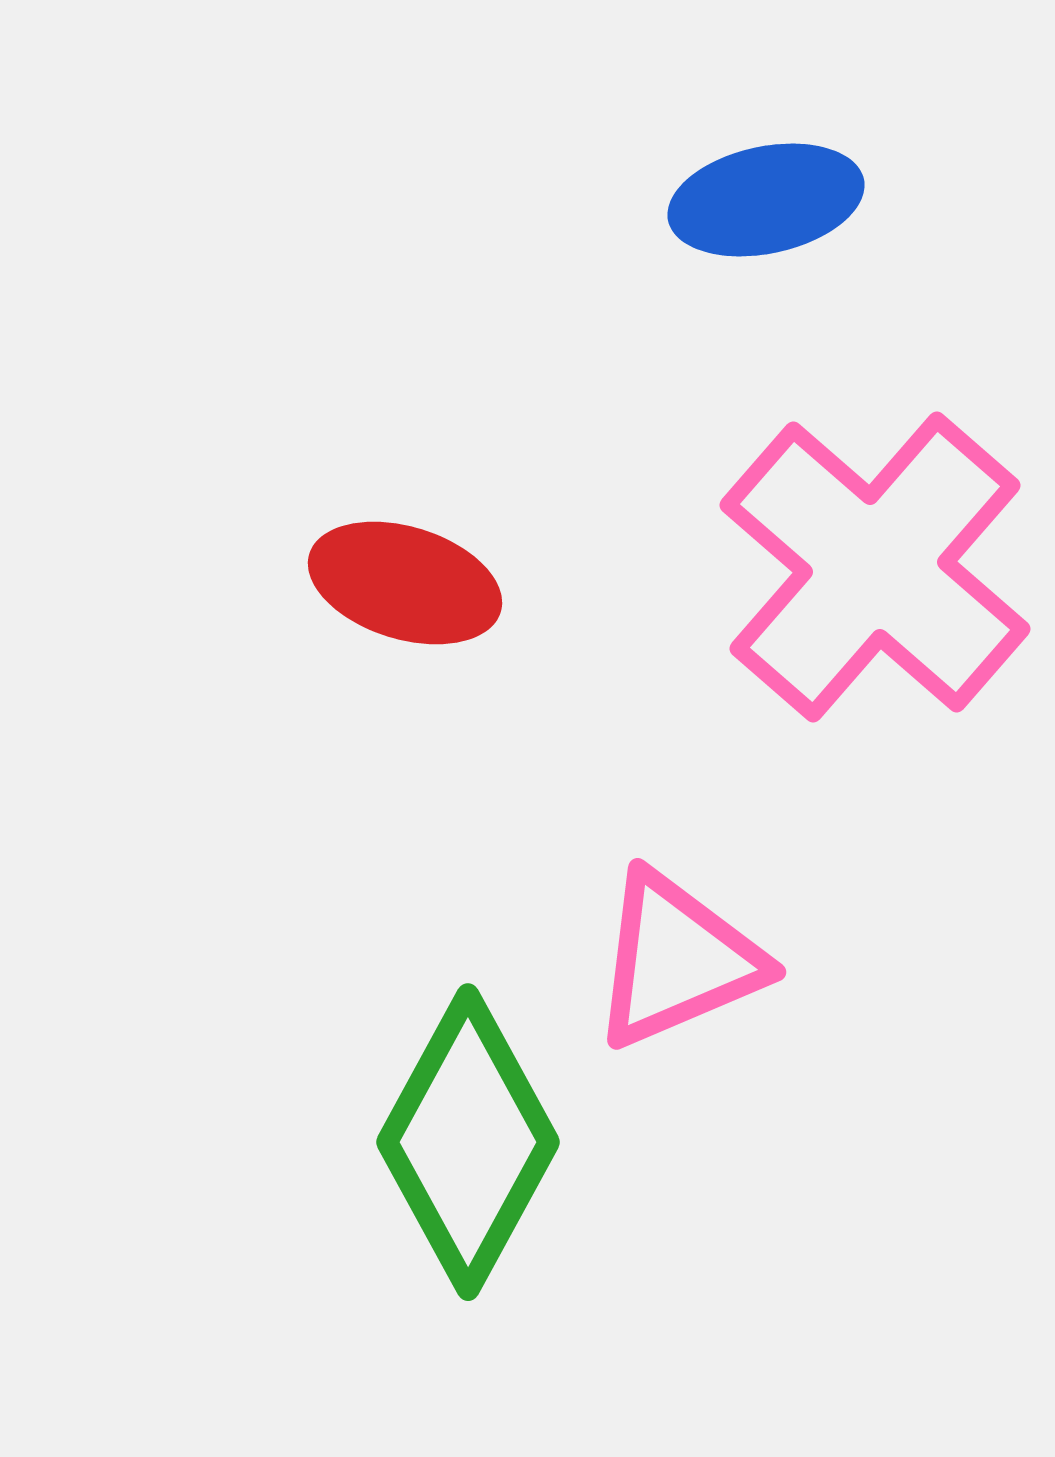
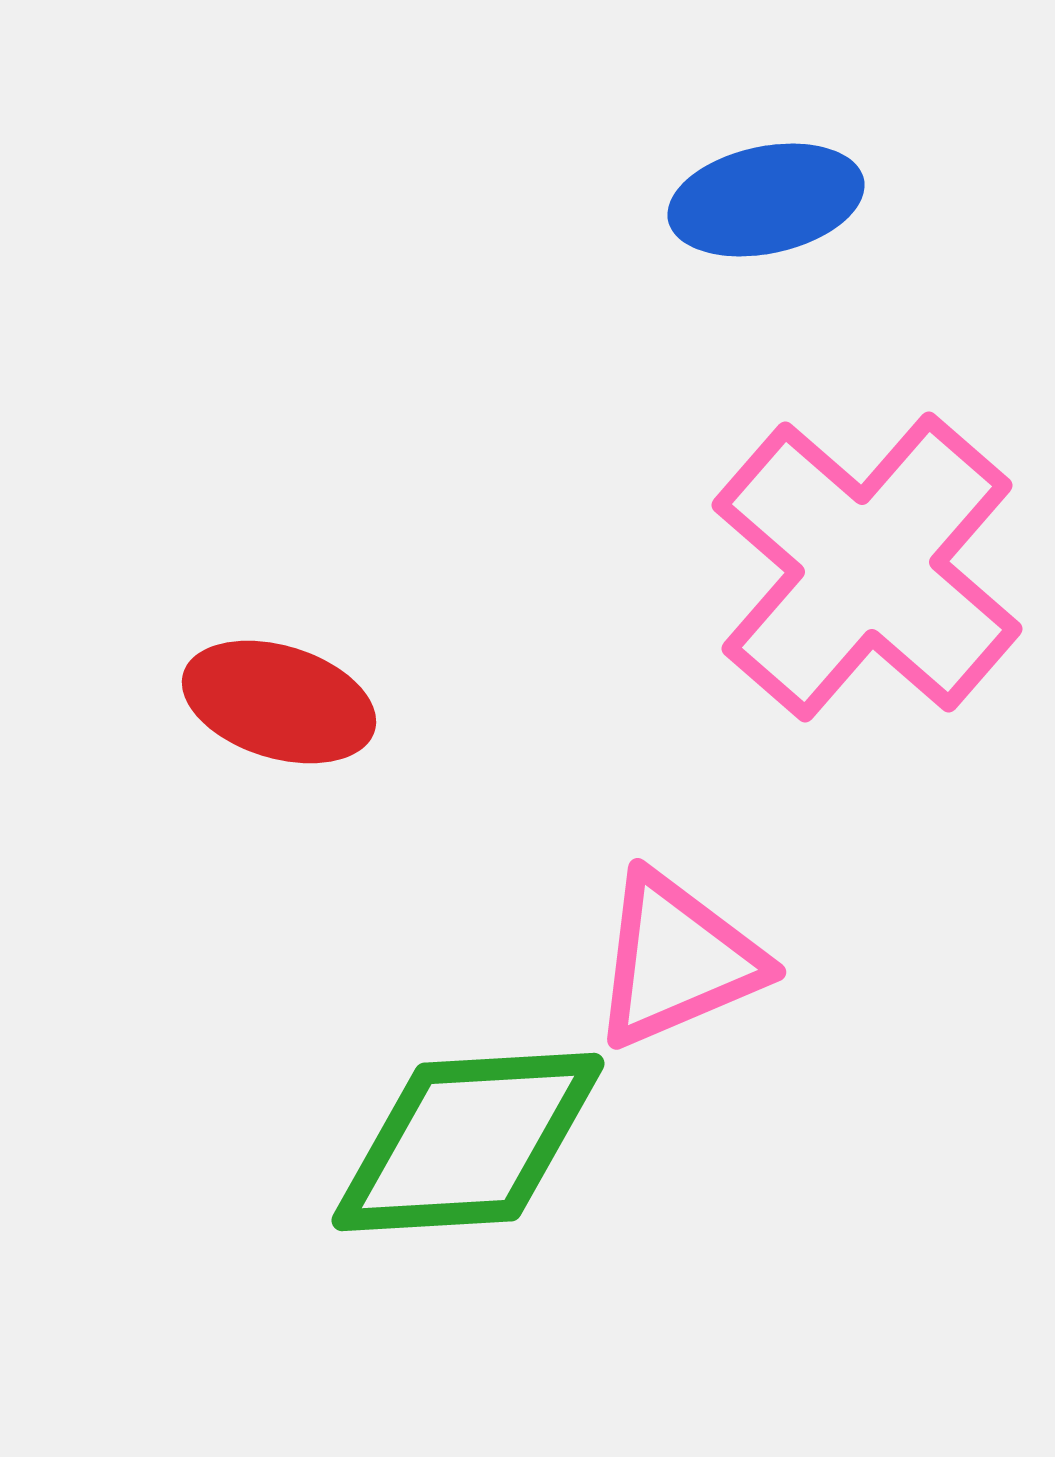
pink cross: moved 8 px left
red ellipse: moved 126 px left, 119 px down
green diamond: rotated 58 degrees clockwise
